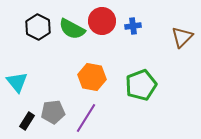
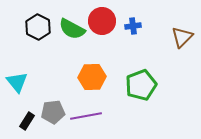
orange hexagon: rotated 12 degrees counterclockwise
purple line: moved 2 px up; rotated 48 degrees clockwise
